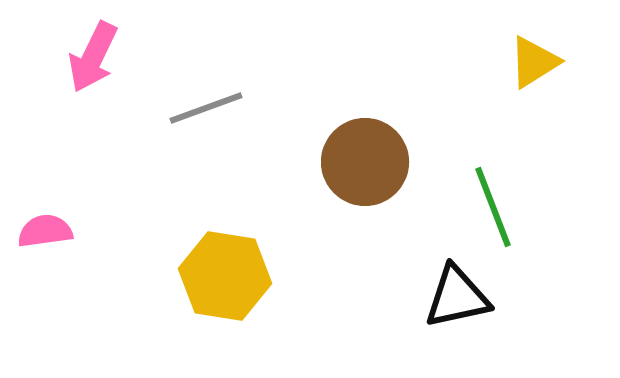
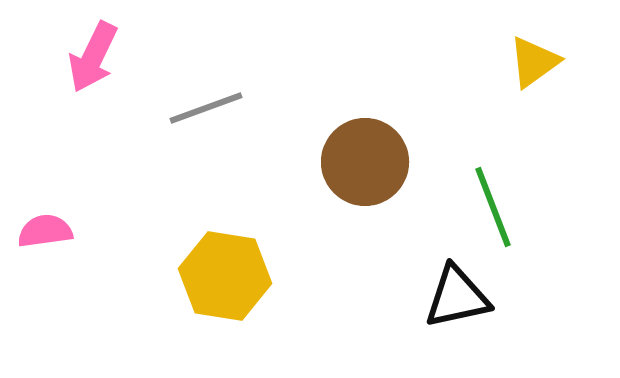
yellow triangle: rotated 4 degrees counterclockwise
